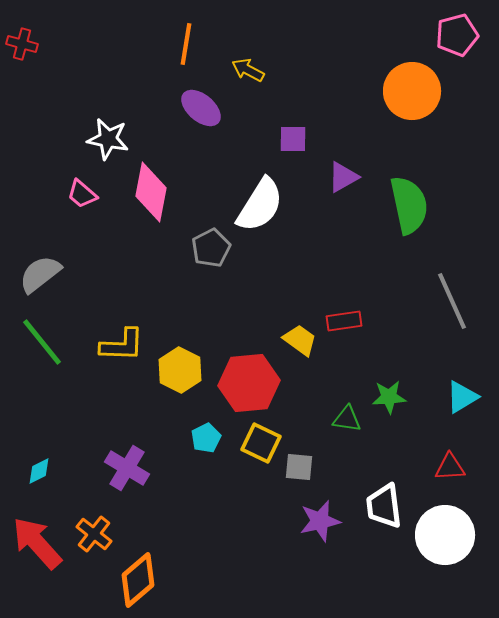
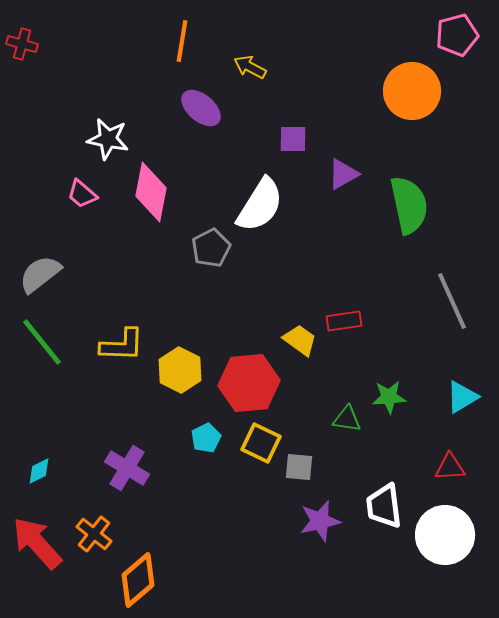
orange line: moved 4 px left, 3 px up
yellow arrow: moved 2 px right, 3 px up
purple triangle: moved 3 px up
